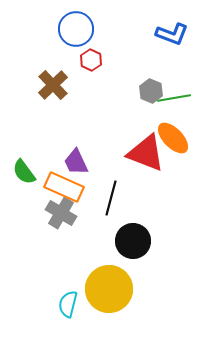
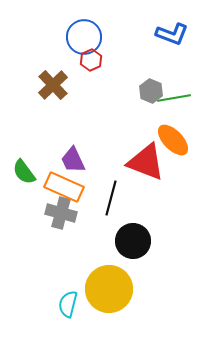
blue circle: moved 8 px right, 8 px down
red hexagon: rotated 10 degrees clockwise
orange ellipse: moved 2 px down
red triangle: moved 9 px down
purple trapezoid: moved 3 px left, 2 px up
gray cross: rotated 16 degrees counterclockwise
